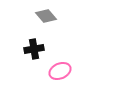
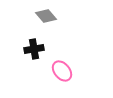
pink ellipse: moved 2 px right; rotated 75 degrees clockwise
